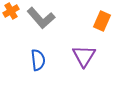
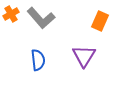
orange cross: moved 3 px down
orange rectangle: moved 2 px left
